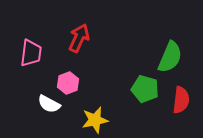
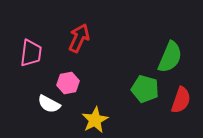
pink hexagon: rotated 10 degrees clockwise
red semicircle: rotated 12 degrees clockwise
yellow star: rotated 16 degrees counterclockwise
